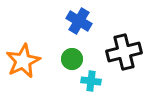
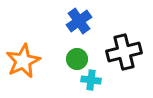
blue cross: rotated 25 degrees clockwise
green circle: moved 5 px right
cyan cross: moved 1 px up
